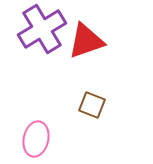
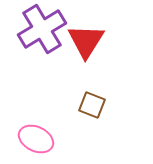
red triangle: rotated 39 degrees counterclockwise
pink ellipse: rotated 76 degrees counterclockwise
